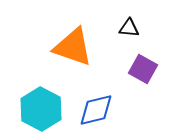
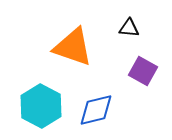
purple square: moved 2 px down
cyan hexagon: moved 3 px up
